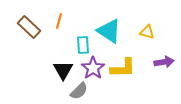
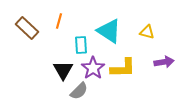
brown rectangle: moved 2 px left, 1 px down
cyan rectangle: moved 2 px left
